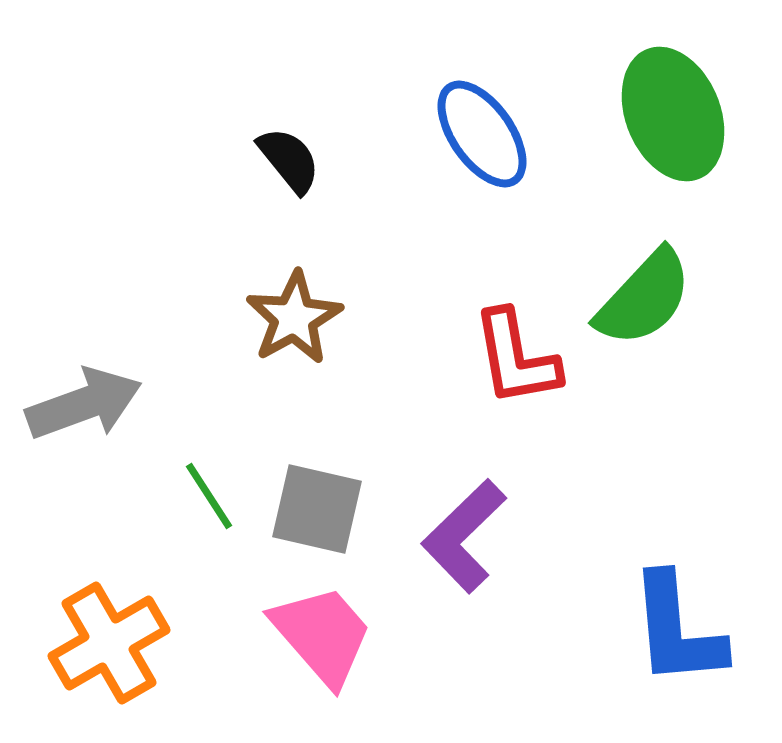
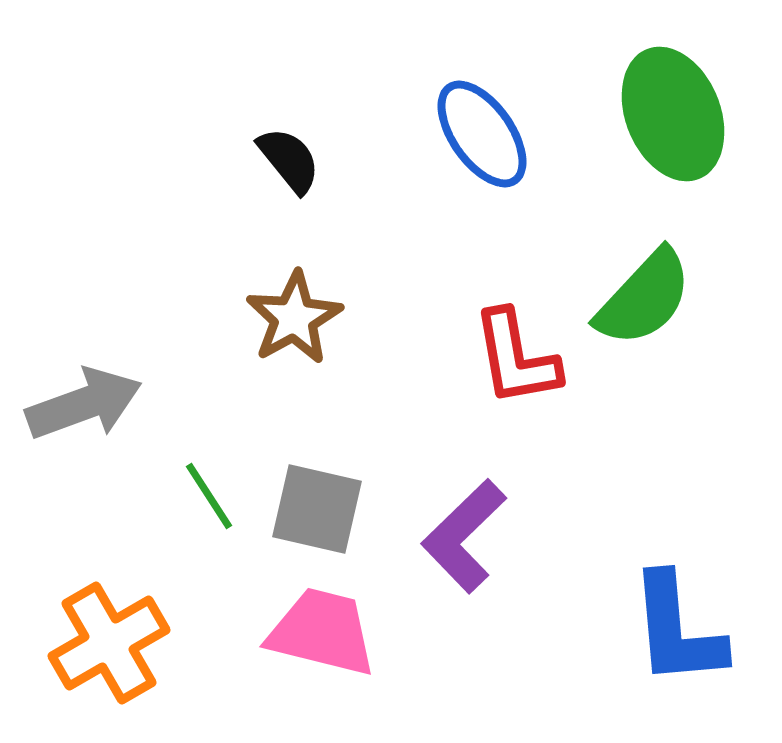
pink trapezoid: moved 3 px up; rotated 35 degrees counterclockwise
